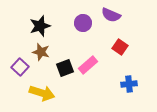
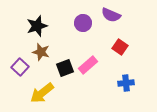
black star: moved 3 px left
blue cross: moved 3 px left, 1 px up
yellow arrow: rotated 125 degrees clockwise
